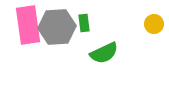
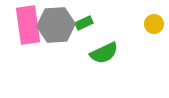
green rectangle: rotated 72 degrees clockwise
gray hexagon: moved 1 px left, 2 px up
